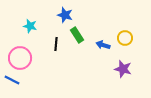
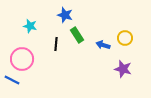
pink circle: moved 2 px right, 1 px down
